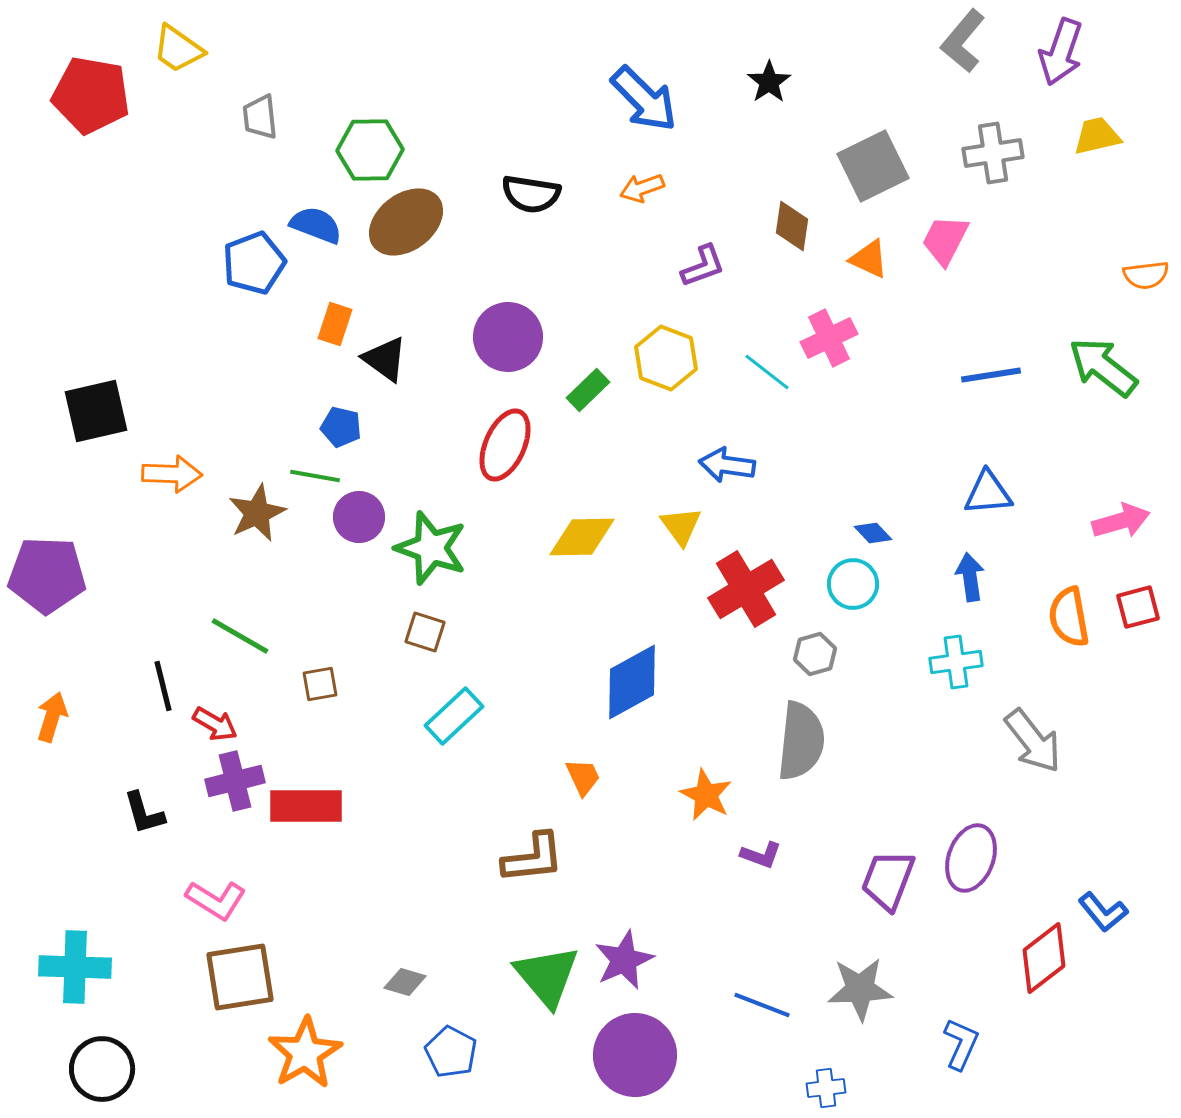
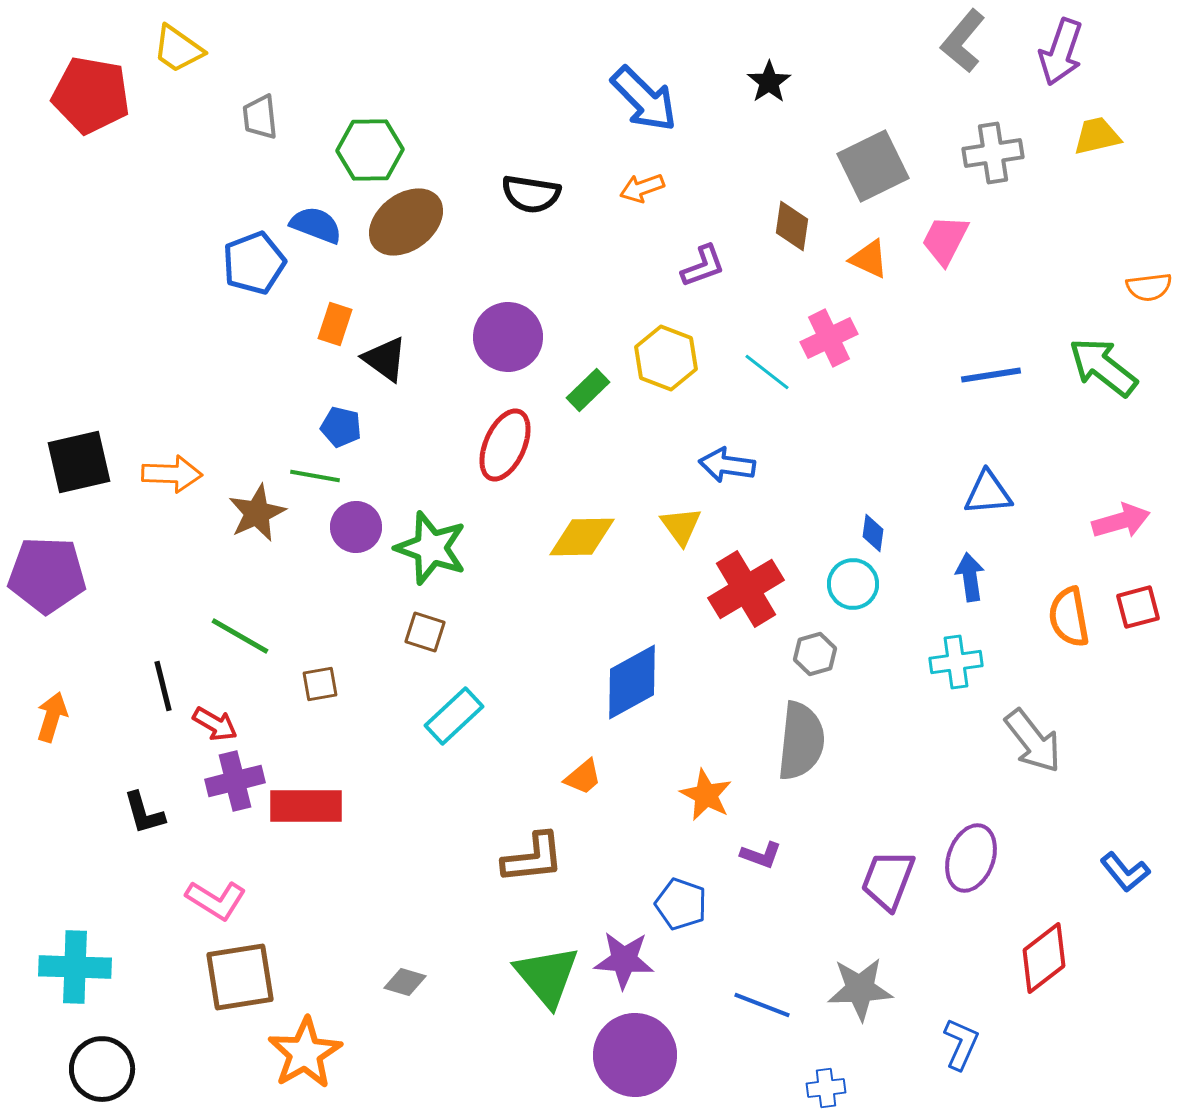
orange semicircle at (1146, 275): moved 3 px right, 12 px down
black square at (96, 411): moved 17 px left, 51 px down
purple circle at (359, 517): moved 3 px left, 10 px down
blue diamond at (873, 533): rotated 51 degrees clockwise
orange trapezoid at (583, 777): rotated 75 degrees clockwise
blue L-shape at (1103, 912): moved 22 px right, 40 px up
purple star at (624, 960): rotated 28 degrees clockwise
blue pentagon at (451, 1052): moved 230 px right, 148 px up; rotated 9 degrees counterclockwise
